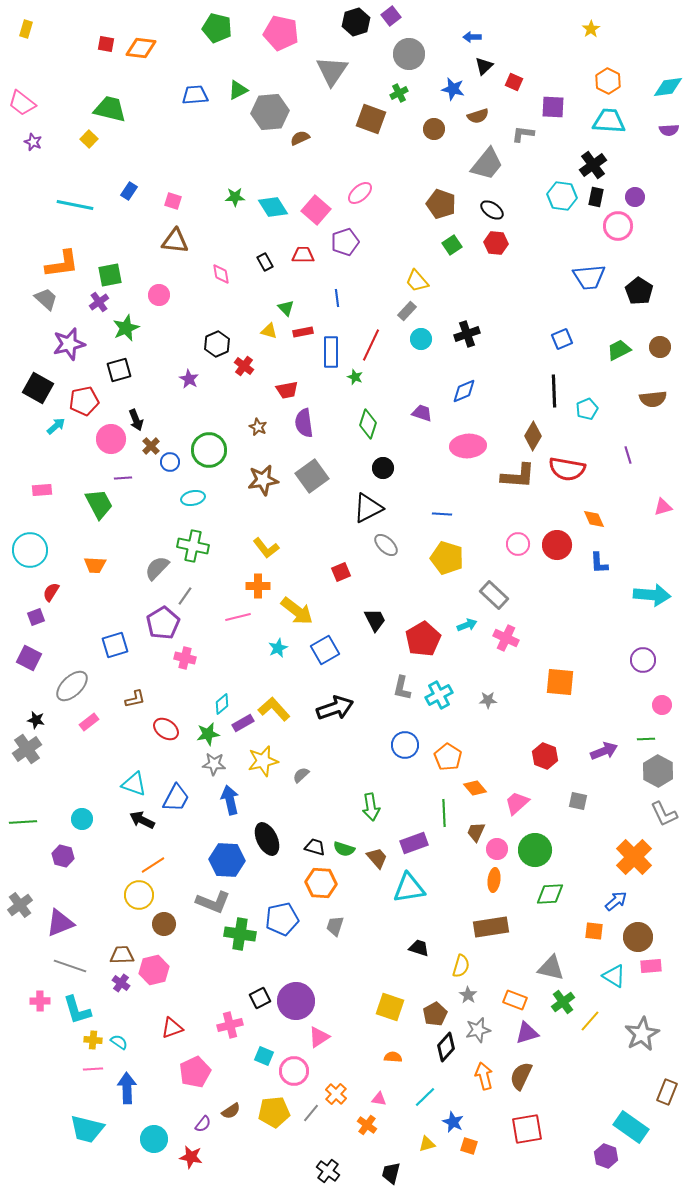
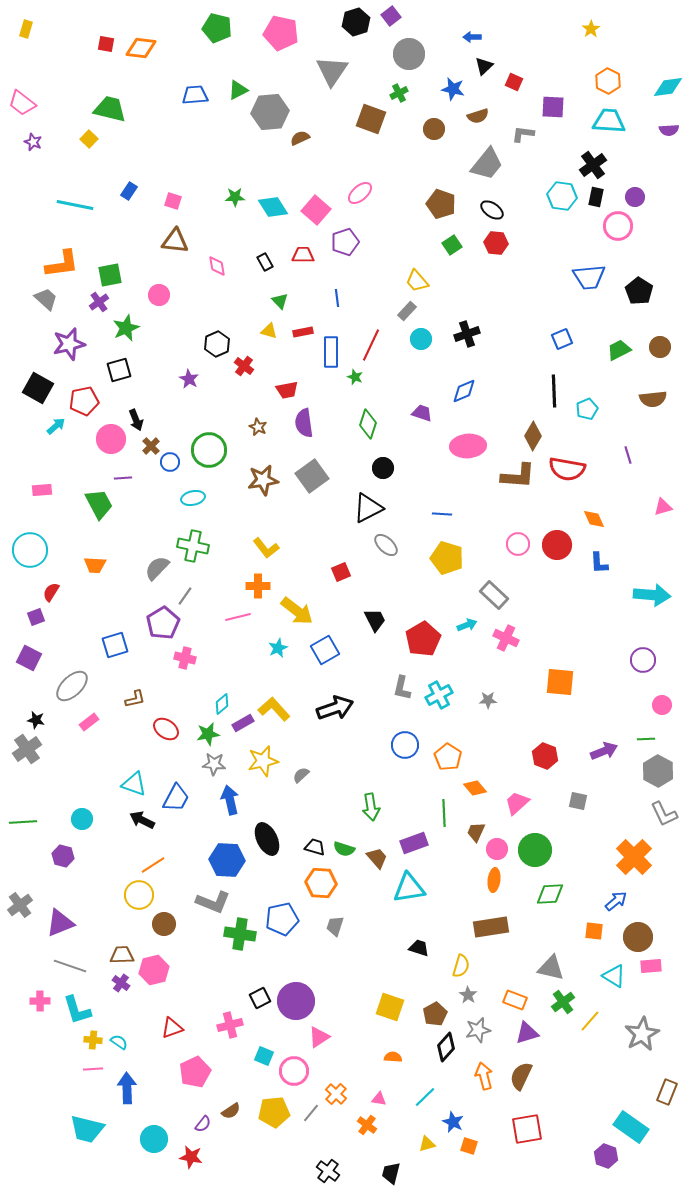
pink diamond at (221, 274): moved 4 px left, 8 px up
green triangle at (286, 308): moved 6 px left, 7 px up
